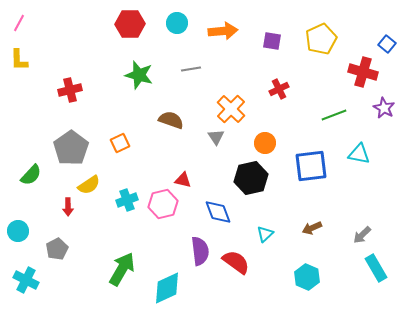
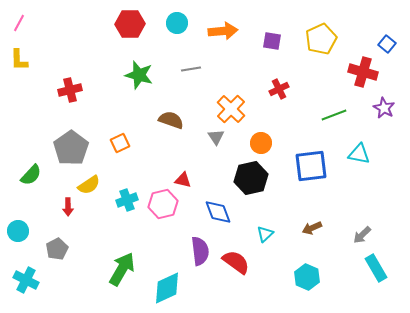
orange circle at (265, 143): moved 4 px left
